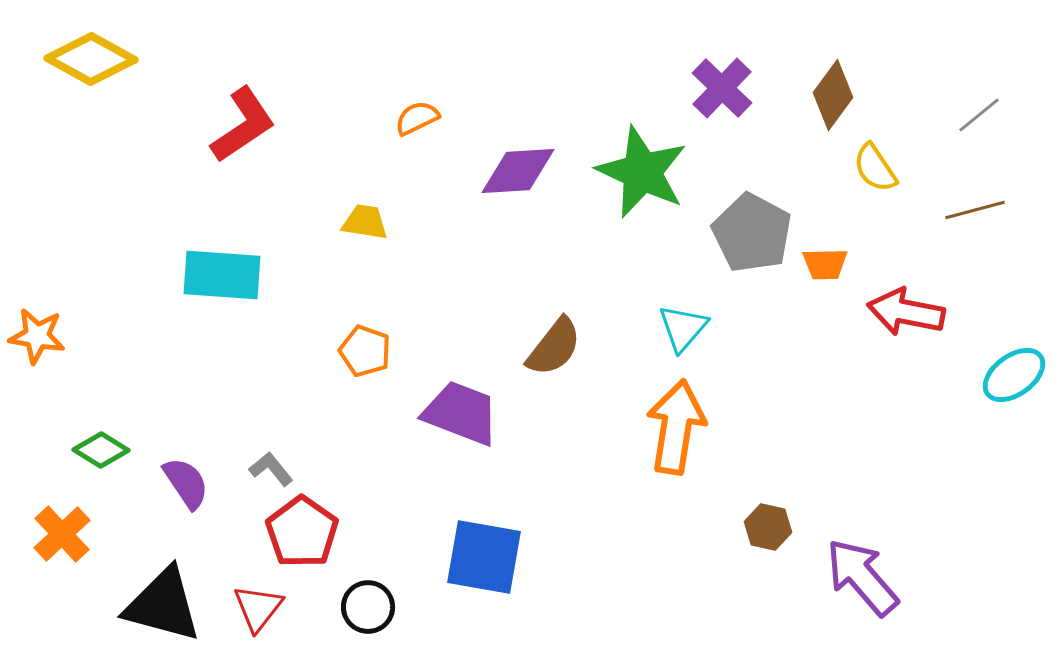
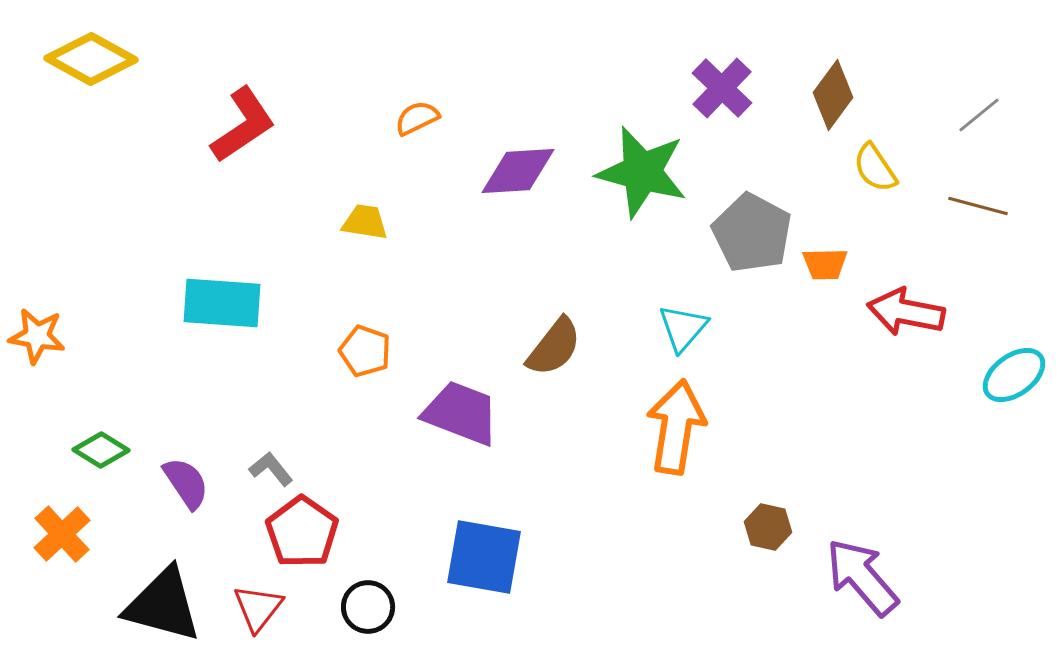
green star: rotated 10 degrees counterclockwise
brown line: moved 3 px right, 4 px up; rotated 30 degrees clockwise
cyan rectangle: moved 28 px down
